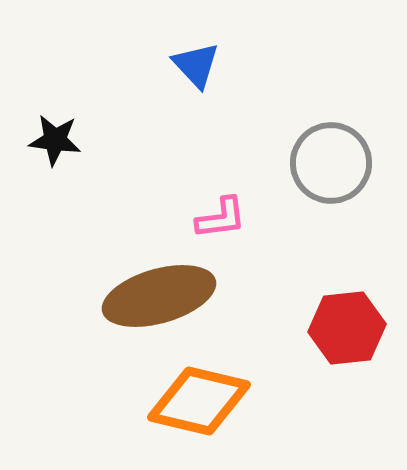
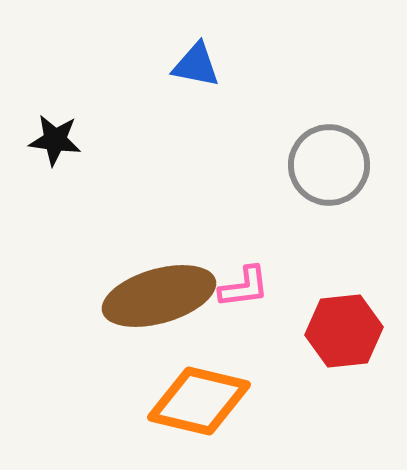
blue triangle: rotated 36 degrees counterclockwise
gray circle: moved 2 px left, 2 px down
pink L-shape: moved 23 px right, 69 px down
red hexagon: moved 3 px left, 3 px down
